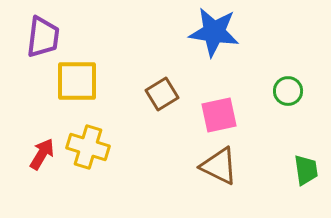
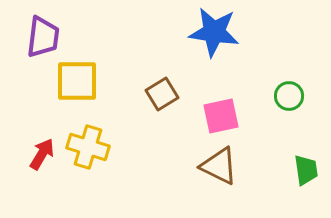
green circle: moved 1 px right, 5 px down
pink square: moved 2 px right, 1 px down
